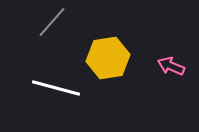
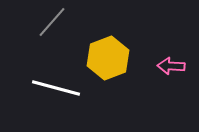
yellow hexagon: rotated 12 degrees counterclockwise
pink arrow: rotated 20 degrees counterclockwise
